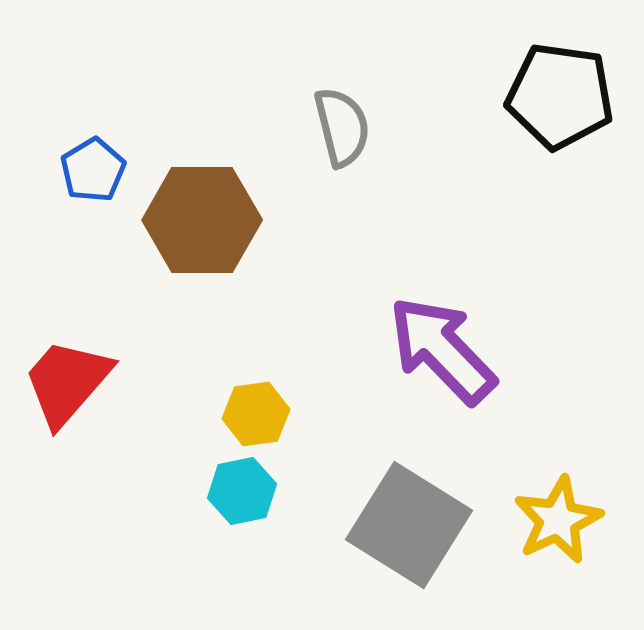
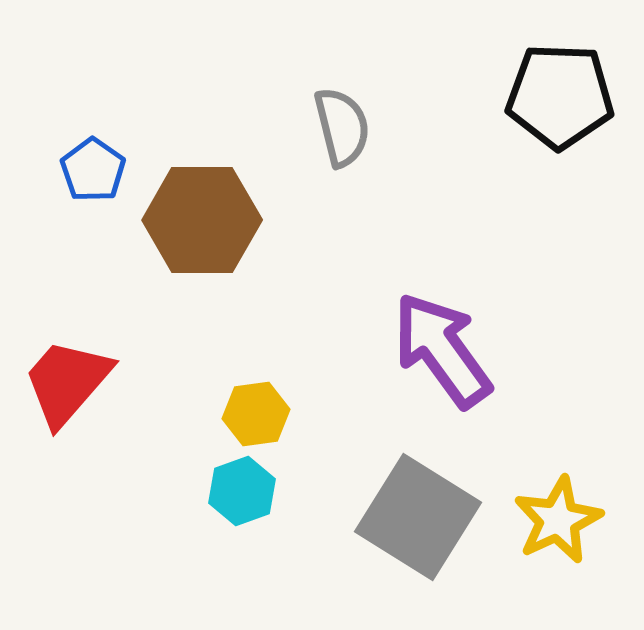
black pentagon: rotated 6 degrees counterclockwise
blue pentagon: rotated 6 degrees counterclockwise
purple arrow: rotated 8 degrees clockwise
cyan hexagon: rotated 8 degrees counterclockwise
gray square: moved 9 px right, 8 px up
